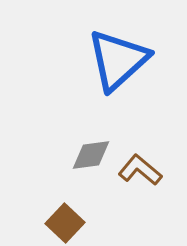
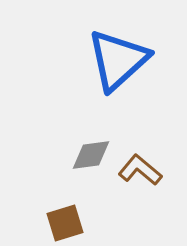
brown square: rotated 30 degrees clockwise
